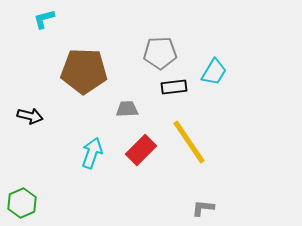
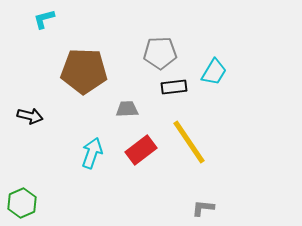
red rectangle: rotated 8 degrees clockwise
